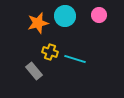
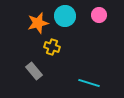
yellow cross: moved 2 px right, 5 px up
cyan line: moved 14 px right, 24 px down
